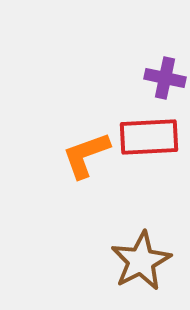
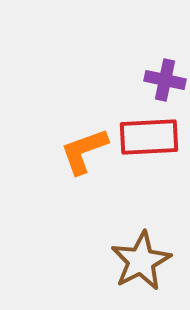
purple cross: moved 2 px down
orange L-shape: moved 2 px left, 4 px up
